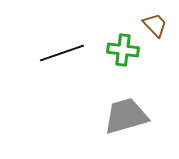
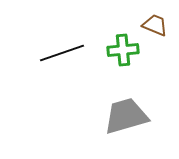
brown trapezoid: rotated 24 degrees counterclockwise
green cross: rotated 12 degrees counterclockwise
